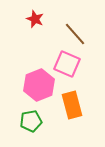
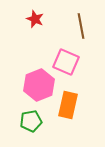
brown line: moved 6 px right, 8 px up; rotated 30 degrees clockwise
pink square: moved 1 px left, 2 px up
orange rectangle: moved 4 px left; rotated 28 degrees clockwise
